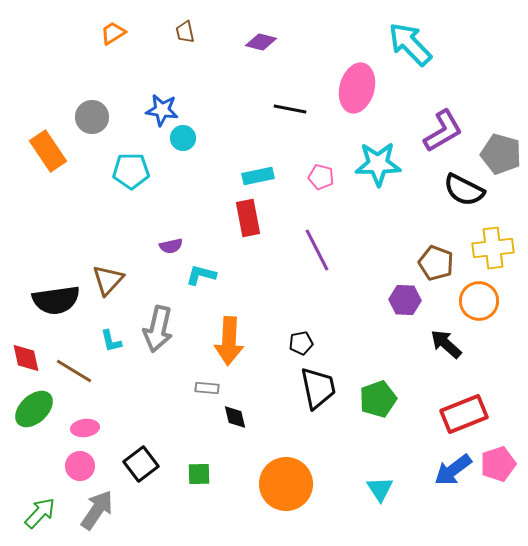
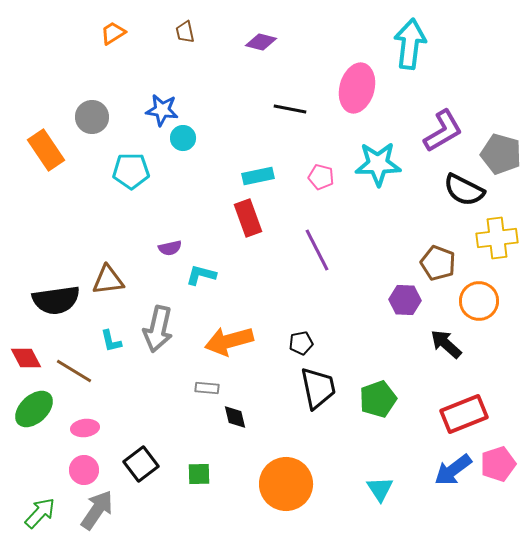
cyan arrow at (410, 44): rotated 51 degrees clockwise
orange rectangle at (48, 151): moved 2 px left, 1 px up
red rectangle at (248, 218): rotated 9 degrees counterclockwise
purple semicircle at (171, 246): moved 1 px left, 2 px down
yellow cross at (493, 248): moved 4 px right, 10 px up
brown pentagon at (436, 263): moved 2 px right
brown triangle at (108, 280): rotated 40 degrees clockwise
orange arrow at (229, 341): rotated 72 degrees clockwise
red diamond at (26, 358): rotated 16 degrees counterclockwise
pink circle at (80, 466): moved 4 px right, 4 px down
